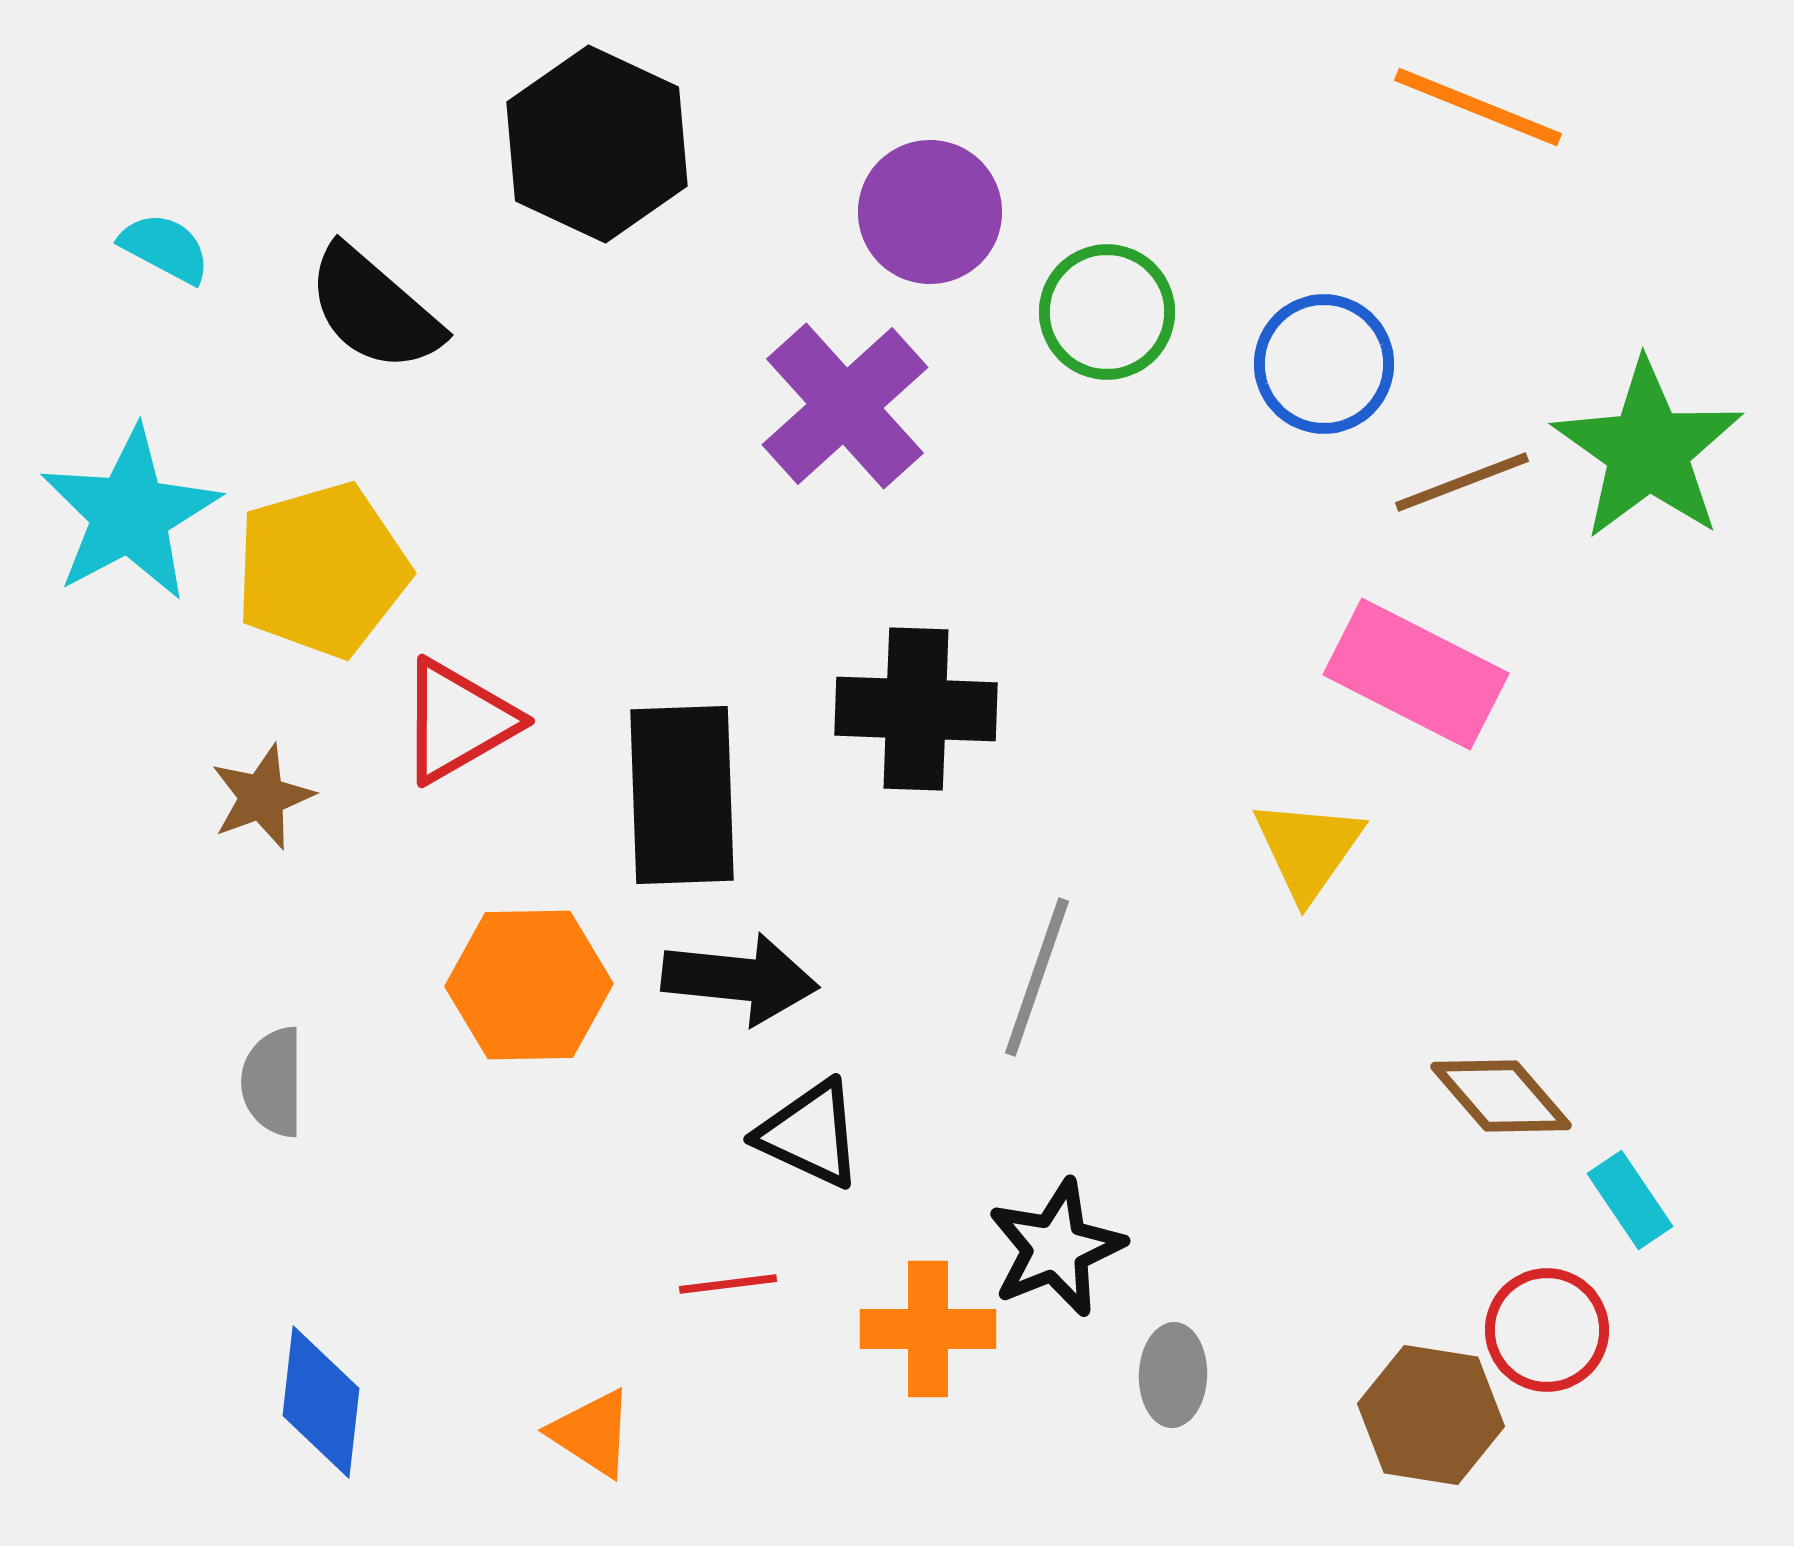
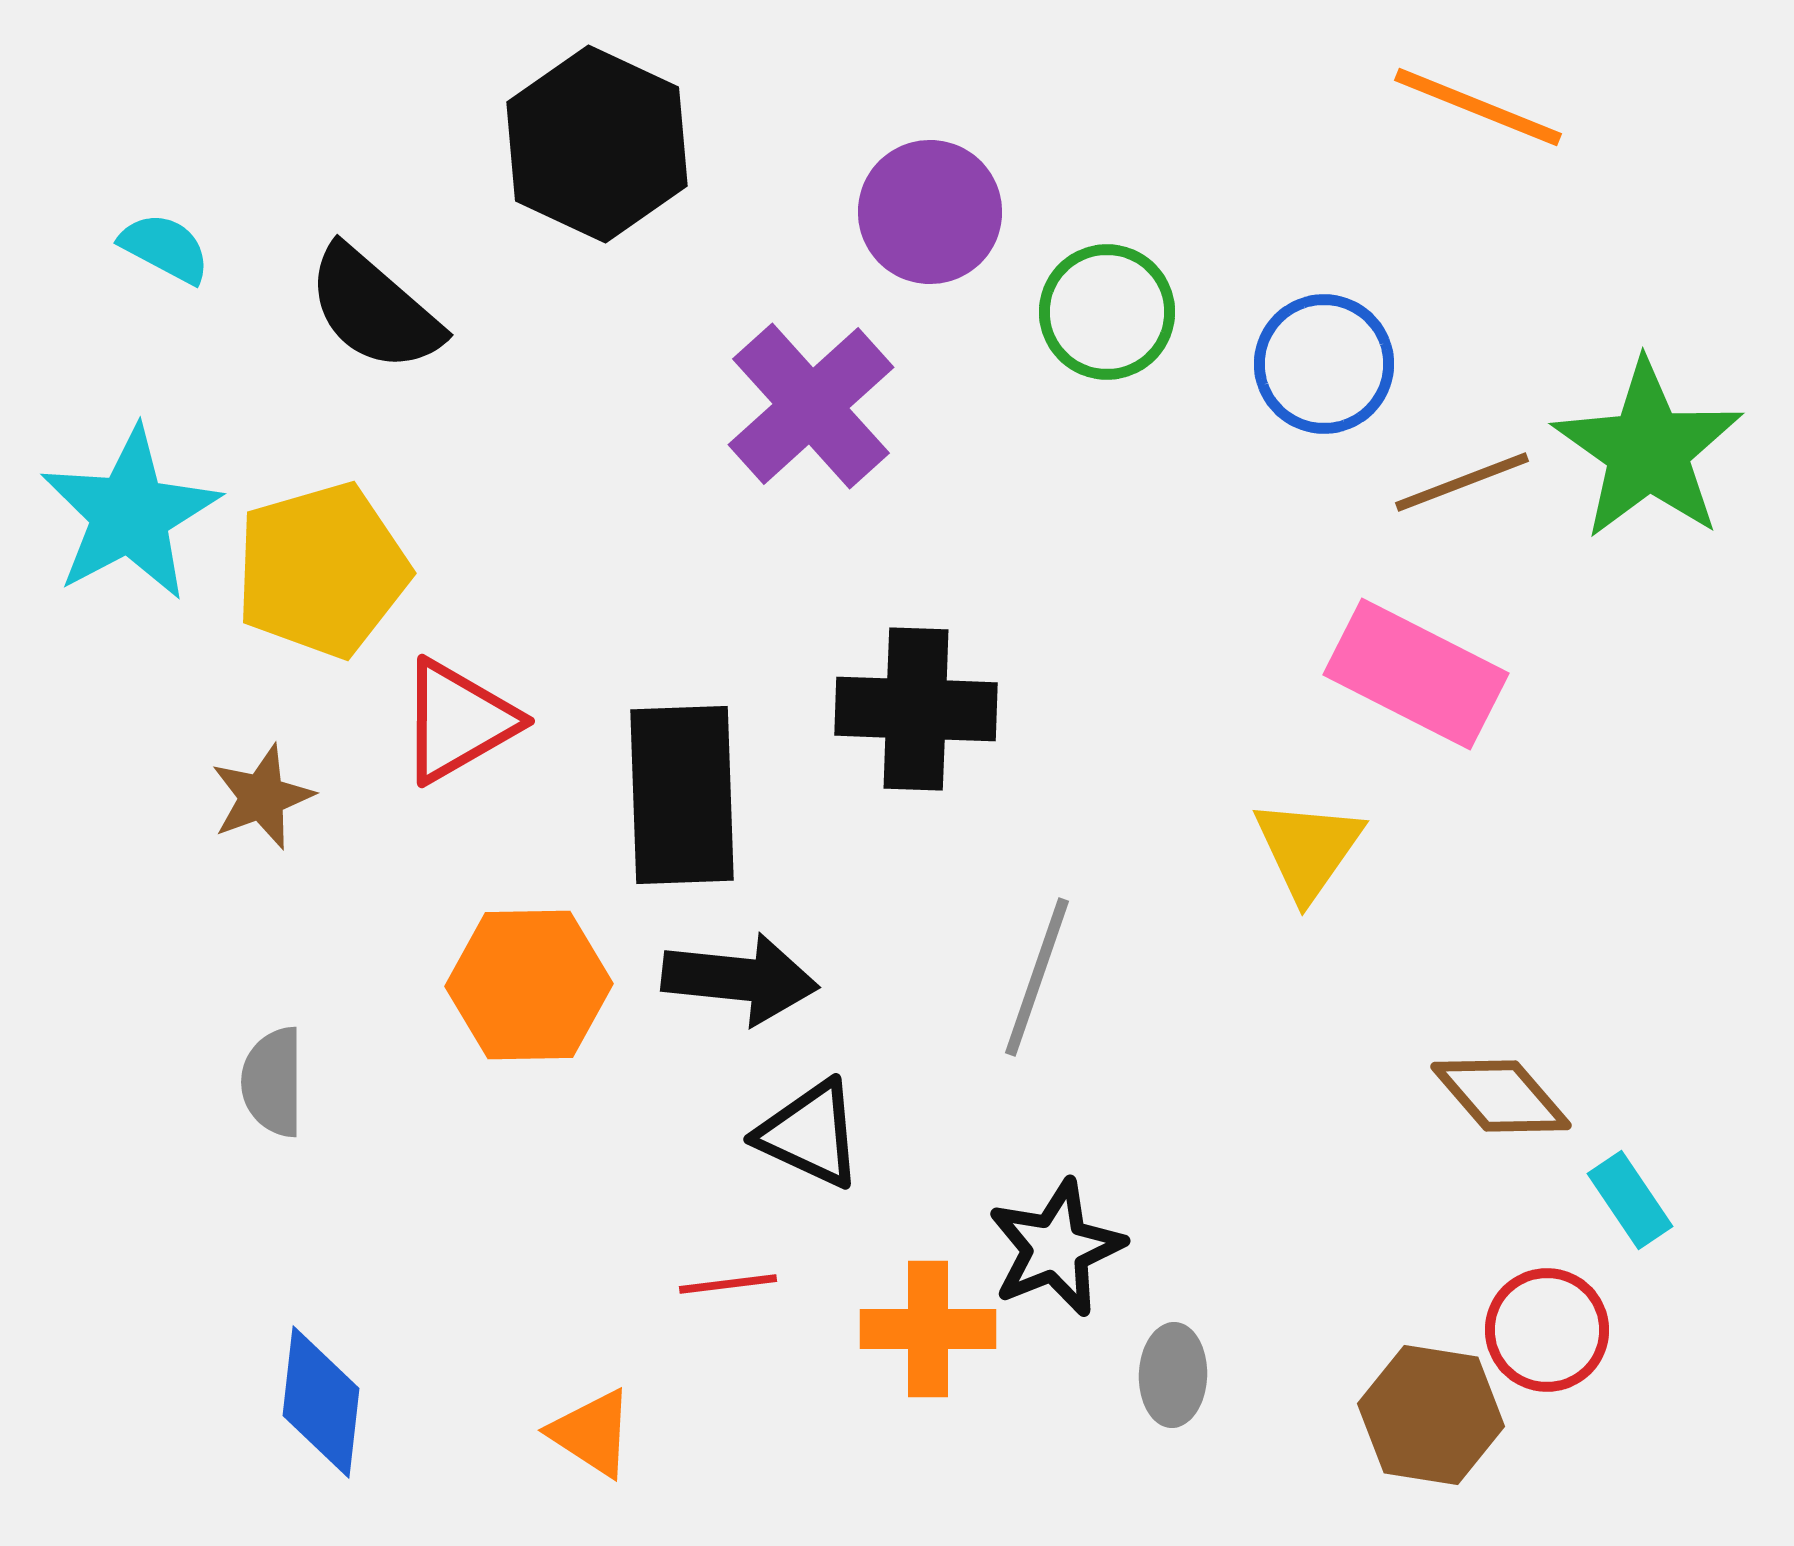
purple cross: moved 34 px left
